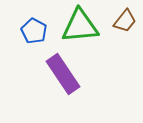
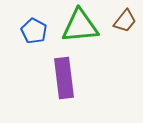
purple rectangle: moved 1 px right, 4 px down; rotated 27 degrees clockwise
